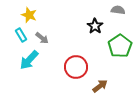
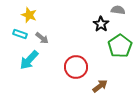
black star: moved 6 px right, 2 px up
cyan rectangle: moved 1 px left, 1 px up; rotated 40 degrees counterclockwise
